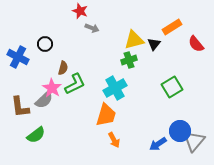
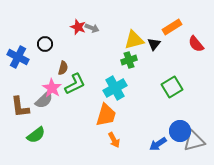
red star: moved 2 px left, 16 px down
gray triangle: rotated 35 degrees clockwise
